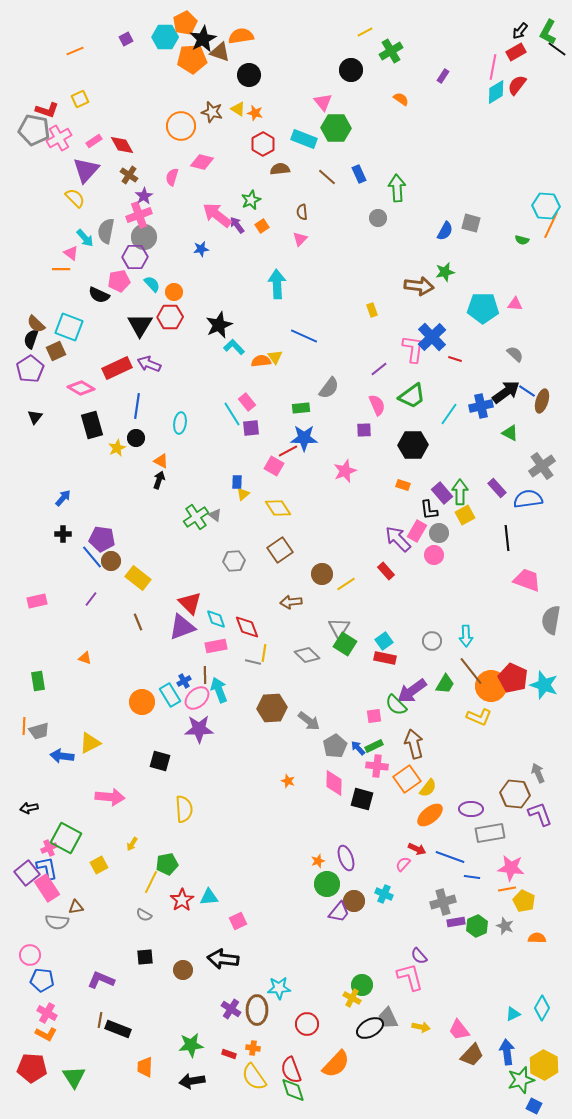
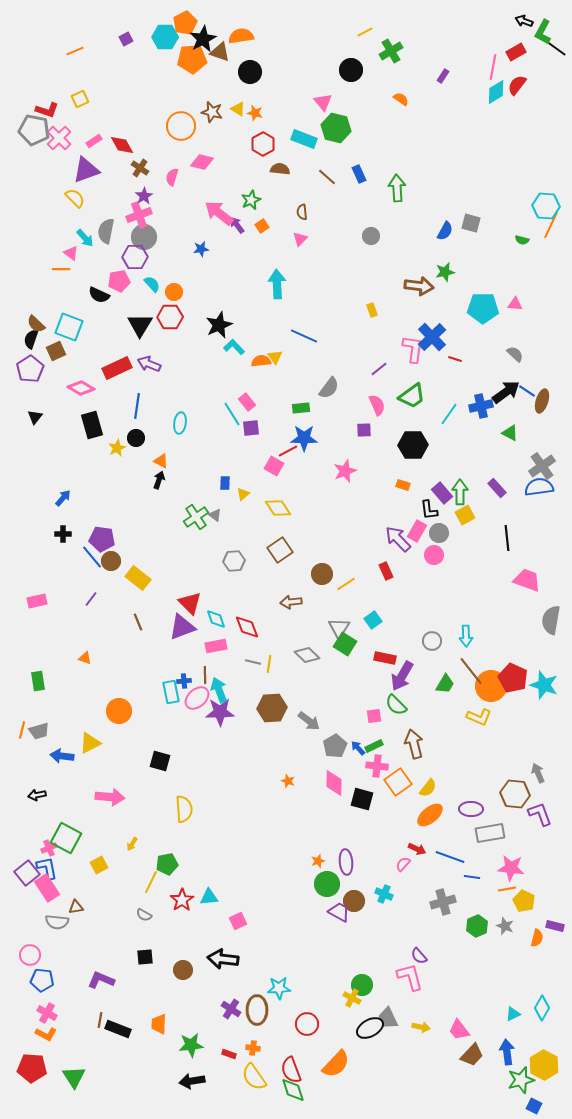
black arrow at (520, 31): moved 4 px right, 10 px up; rotated 72 degrees clockwise
green L-shape at (548, 32): moved 5 px left
black circle at (249, 75): moved 1 px right, 3 px up
green hexagon at (336, 128): rotated 12 degrees clockwise
pink cross at (59, 138): rotated 15 degrees counterclockwise
brown semicircle at (280, 169): rotated 12 degrees clockwise
purple triangle at (86, 170): rotated 28 degrees clockwise
brown cross at (129, 175): moved 11 px right, 7 px up
pink arrow at (217, 215): moved 2 px right, 2 px up
gray circle at (378, 218): moved 7 px left, 18 px down
blue rectangle at (237, 482): moved 12 px left, 1 px down
blue semicircle at (528, 499): moved 11 px right, 12 px up
red rectangle at (386, 571): rotated 18 degrees clockwise
cyan square at (384, 641): moved 11 px left, 21 px up
yellow line at (264, 653): moved 5 px right, 11 px down
blue cross at (184, 681): rotated 24 degrees clockwise
purple arrow at (412, 691): moved 10 px left, 15 px up; rotated 24 degrees counterclockwise
cyan rectangle at (170, 695): moved 1 px right, 3 px up; rotated 20 degrees clockwise
orange circle at (142, 702): moved 23 px left, 9 px down
orange line at (24, 726): moved 2 px left, 4 px down; rotated 12 degrees clockwise
purple star at (199, 729): moved 21 px right, 17 px up
orange square at (407, 779): moved 9 px left, 3 px down
black arrow at (29, 808): moved 8 px right, 13 px up
purple ellipse at (346, 858): moved 4 px down; rotated 15 degrees clockwise
purple trapezoid at (339, 912): rotated 100 degrees counterclockwise
purple rectangle at (456, 922): moved 99 px right, 4 px down; rotated 24 degrees clockwise
orange semicircle at (537, 938): rotated 102 degrees clockwise
orange trapezoid at (145, 1067): moved 14 px right, 43 px up
